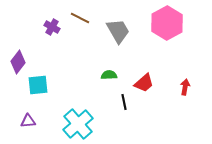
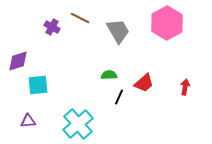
purple diamond: moved 1 px up; rotated 35 degrees clockwise
black line: moved 5 px left, 5 px up; rotated 35 degrees clockwise
